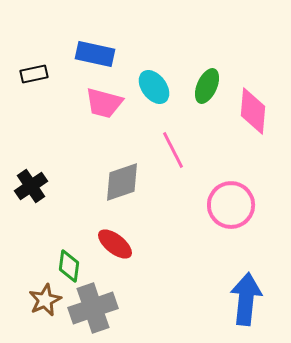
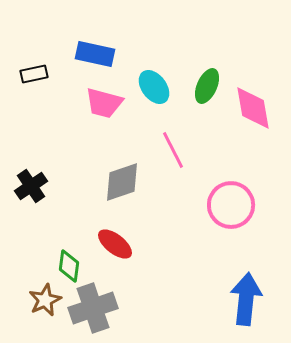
pink diamond: moved 3 px up; rotated 15 degrees counterclockwise
